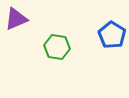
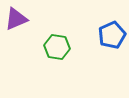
blue pentagon: rotated 16 degrees clockwise
